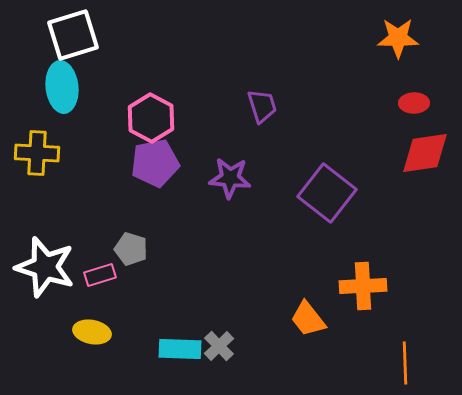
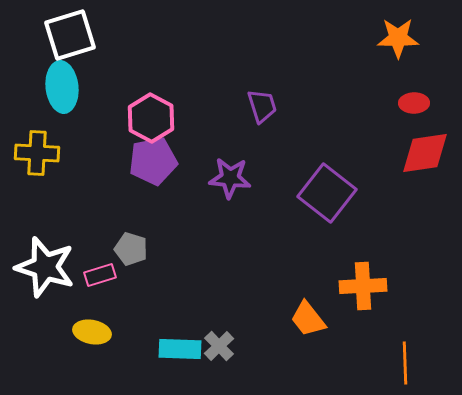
white square: moved 3 px left
purple pentagon: moved 2 px left, 2 px up
